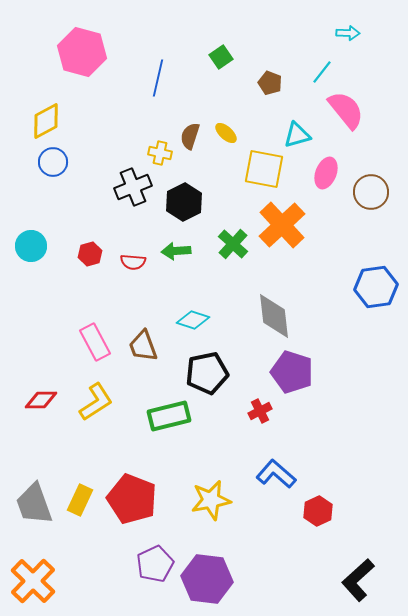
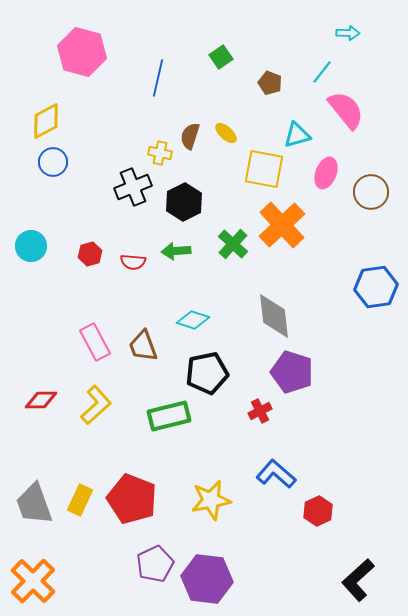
yellow L-shape at (96, 402): moved 3 px down; rotated 9 degrees counterclockwise
